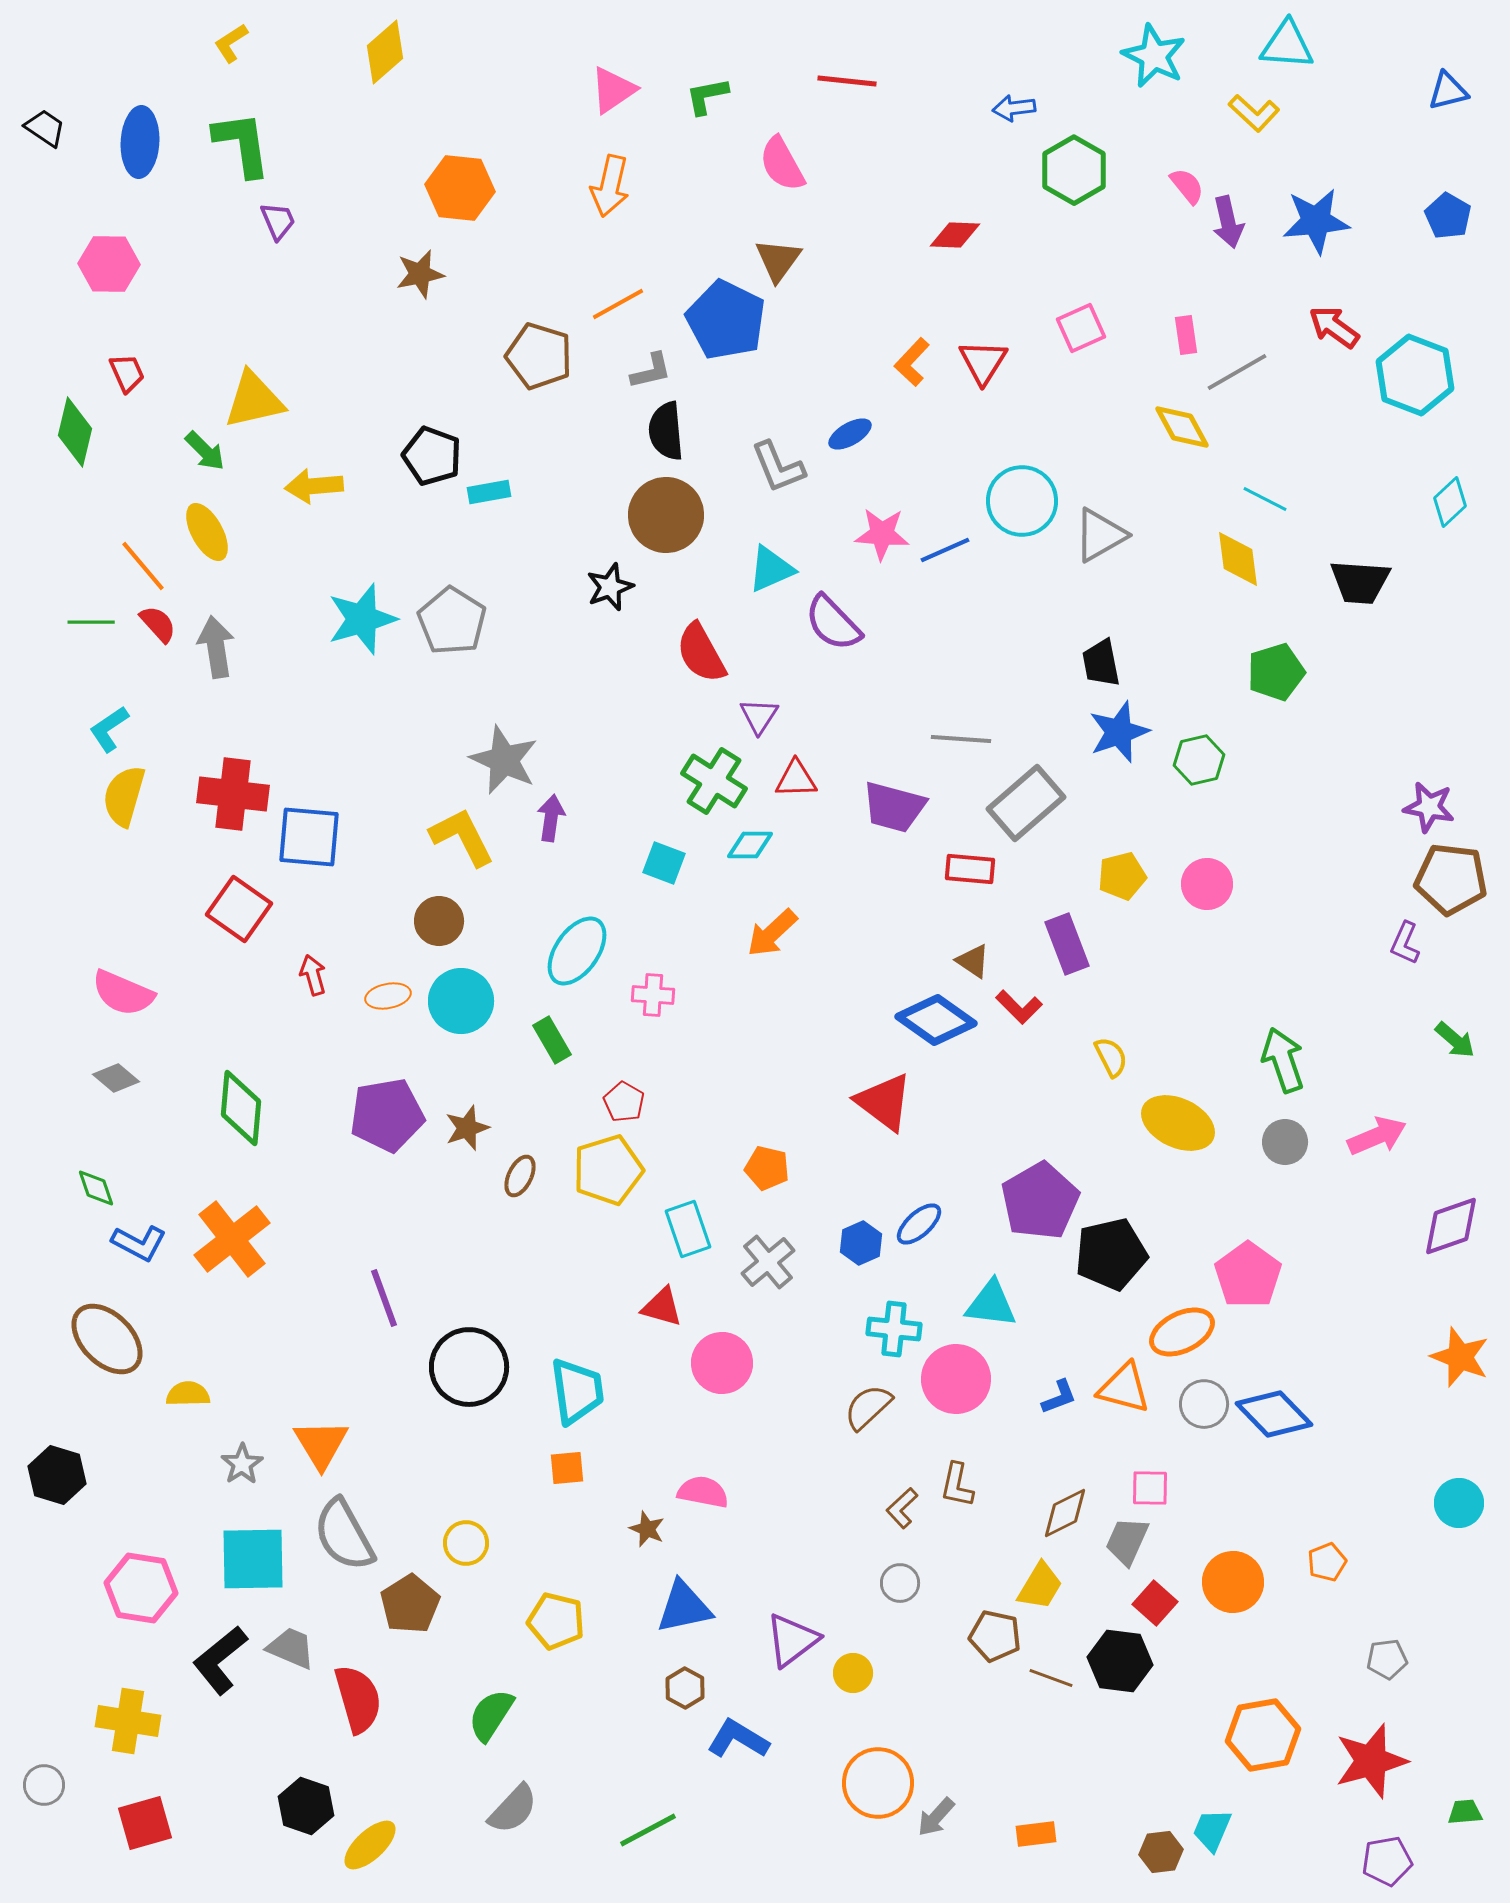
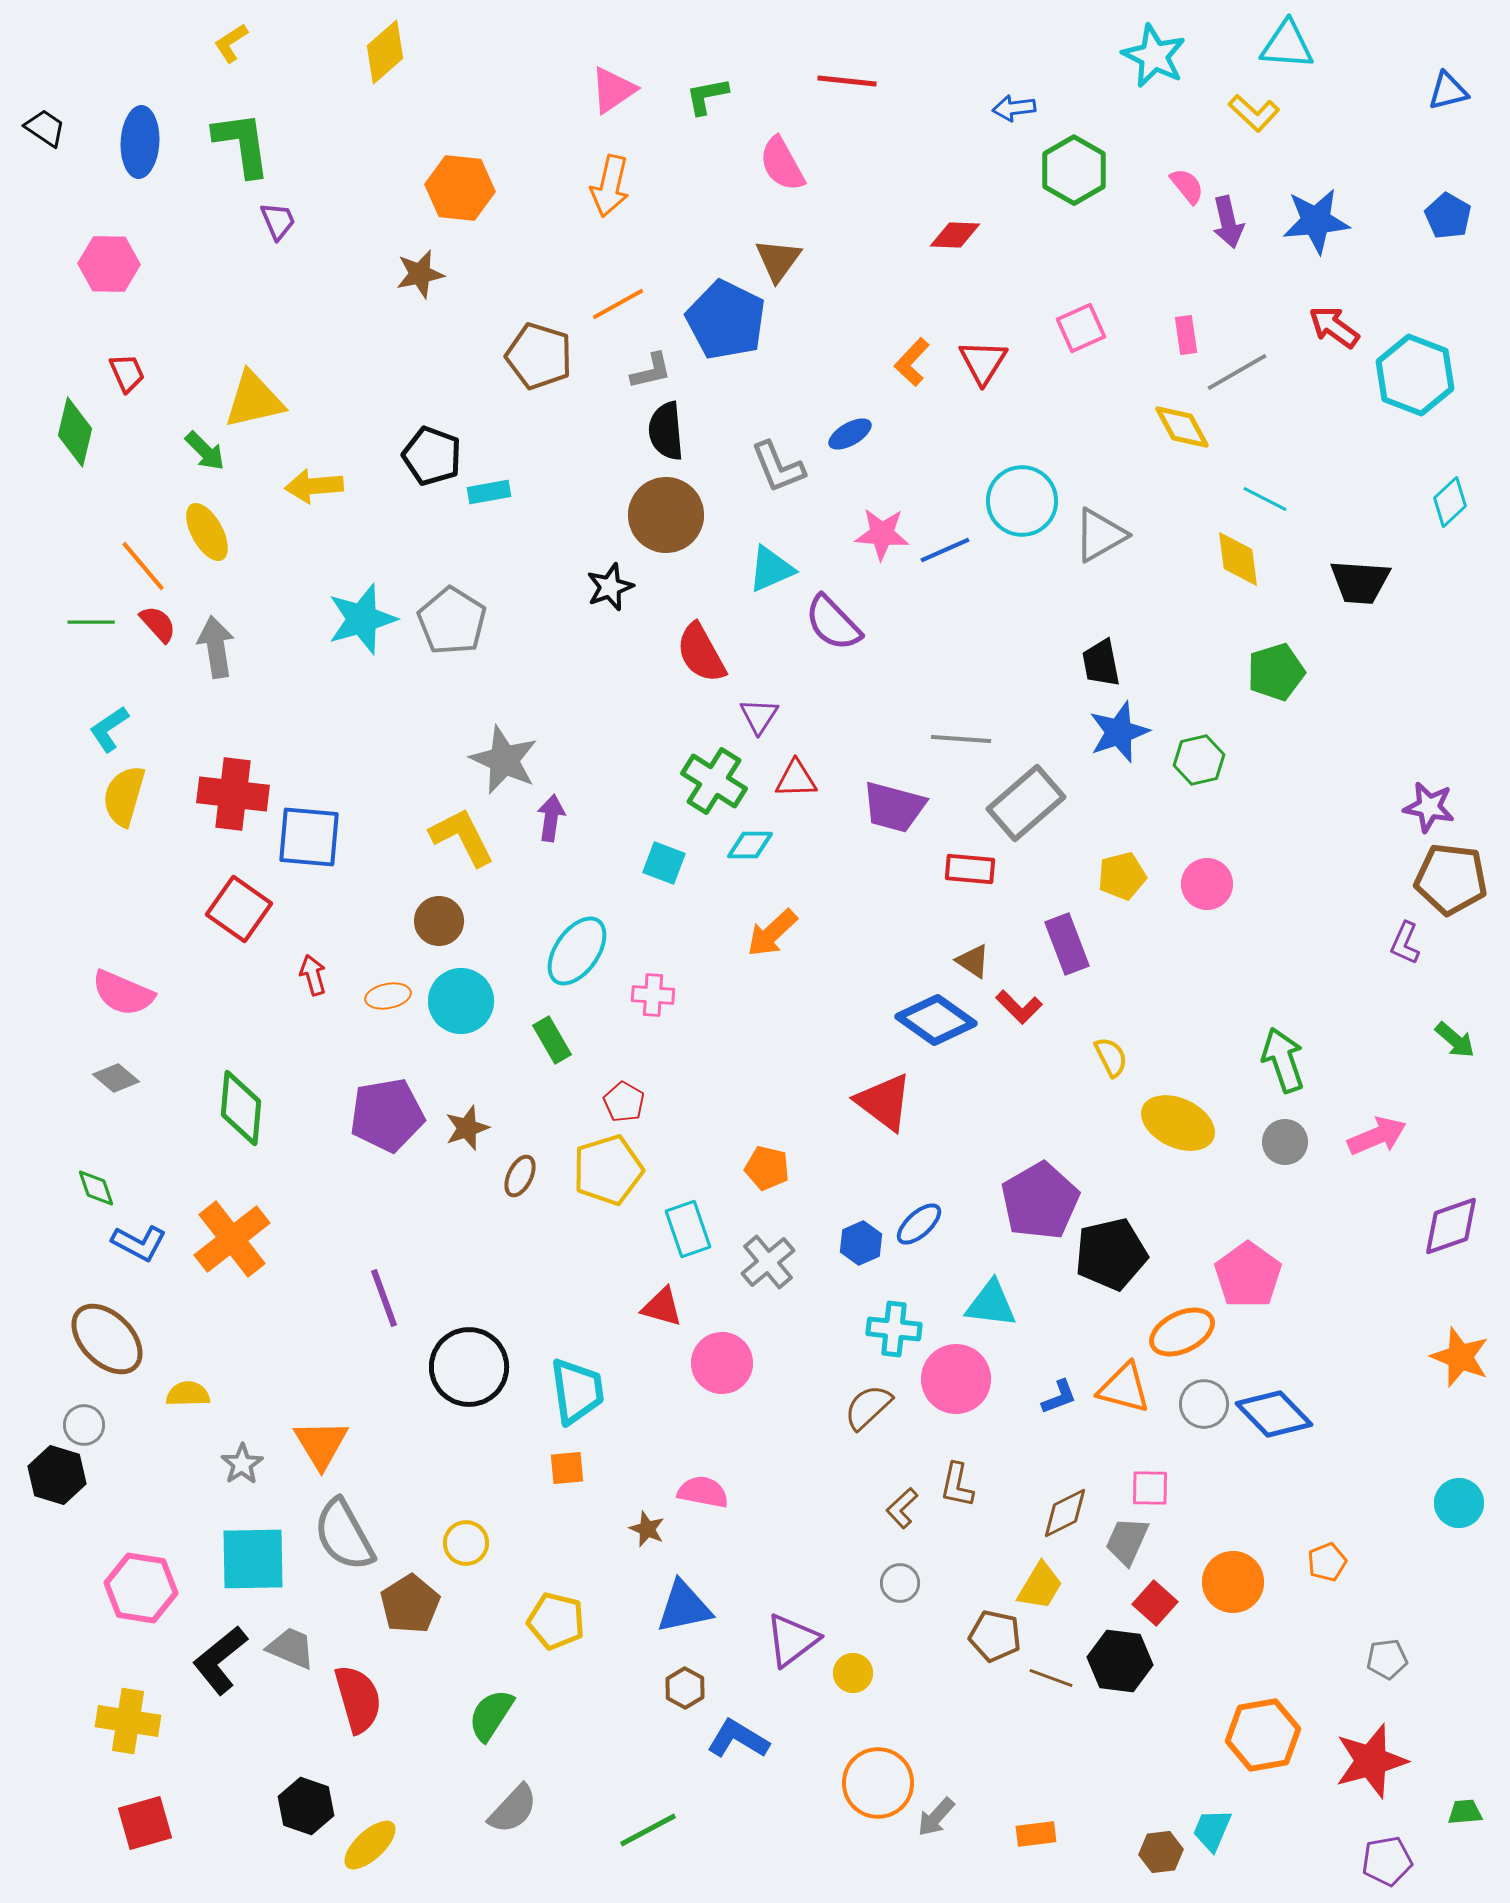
gray circle at (44, 1785): moved 40 px right, 360 px up
